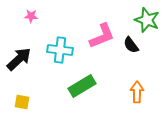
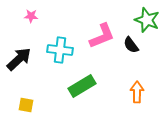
yellow square: moved 4 px right, 3 px down
